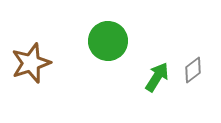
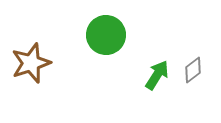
green circle: moved 2 px left, 6 px up
green arrow: moved 2 px up
